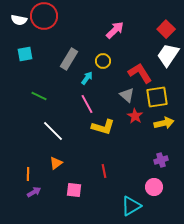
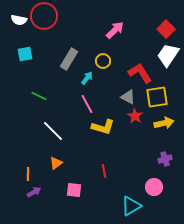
gray triangle: moved 1 px right, 2 px down; rotated 14 degrees counterclockwise
purple cross: moved 4 px right, 1 px up
